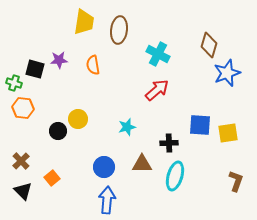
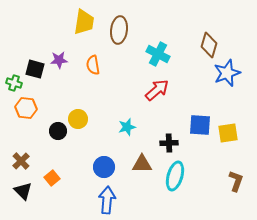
orange hexagon: moved 3 px right
